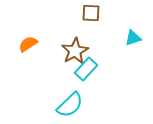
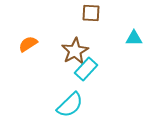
cyan triangle: moved 1 px right; rotated 18 degrees clockwise
